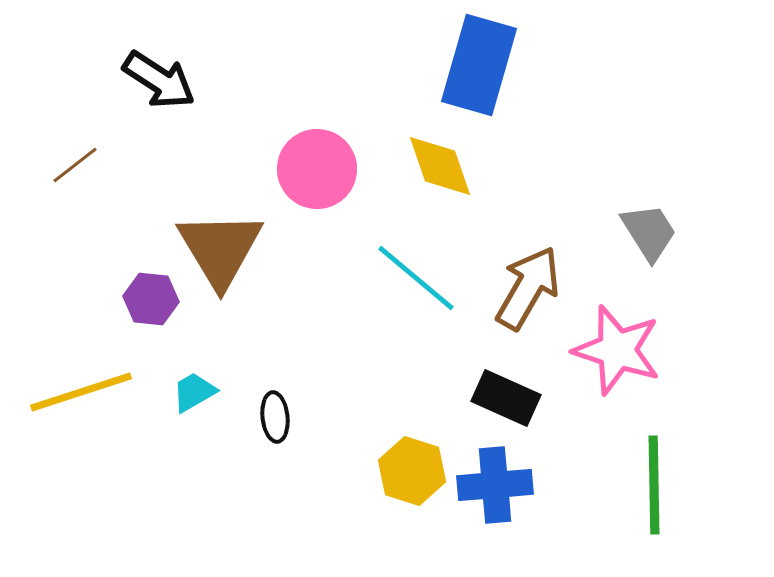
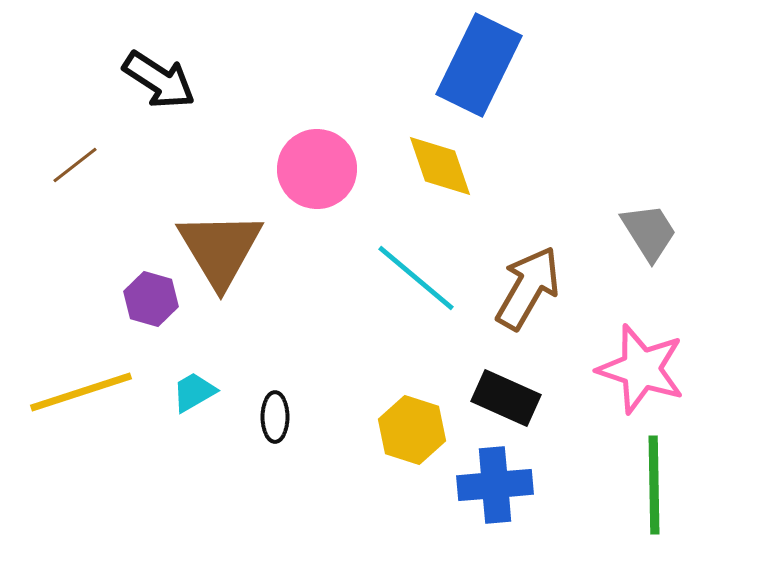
blue rectangle: rotated 10 degrees clockwise
purple hexagon: rotated 10 degrees clockwise
pink star: moved 24 px right, 19 px down
black ellipse: rotated 6 degrees clockwise
yellow hexagon: moved 41 px up
